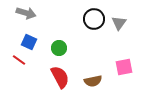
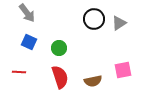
gray arrow: moved 1 px right; rotated 36 degrees clockwise
gray triangle: rotated 21 degrees clockwise
red line: moved 12 px down; rotated 32 degrees counterclockwise
pink square: moved 1 px left, 3 px down
red semicircle: rotated 10 degrees clockwise
